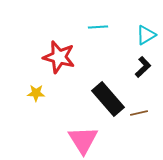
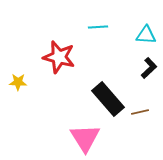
cyan triangle: rotated 35 degrees clockwise
black L-shape: moved 6 px right, 1 px down
yellow star: moved 18 px left, 11 px up
brown line: moved 1 px right, 1 px up
pink triangle: moved 2 px right, 2 px up
